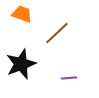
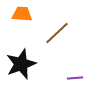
orange trapezoid: rotated 15 degrees counterclockwise
purple line: moved 6 px right
